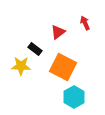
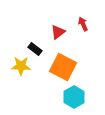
red arrow: moved 2 px left, 1 px down
